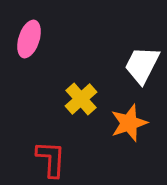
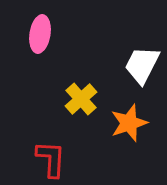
pink ellipse: moved 11 px right, 5 px up; rotated 9 degrees counterclockwise
